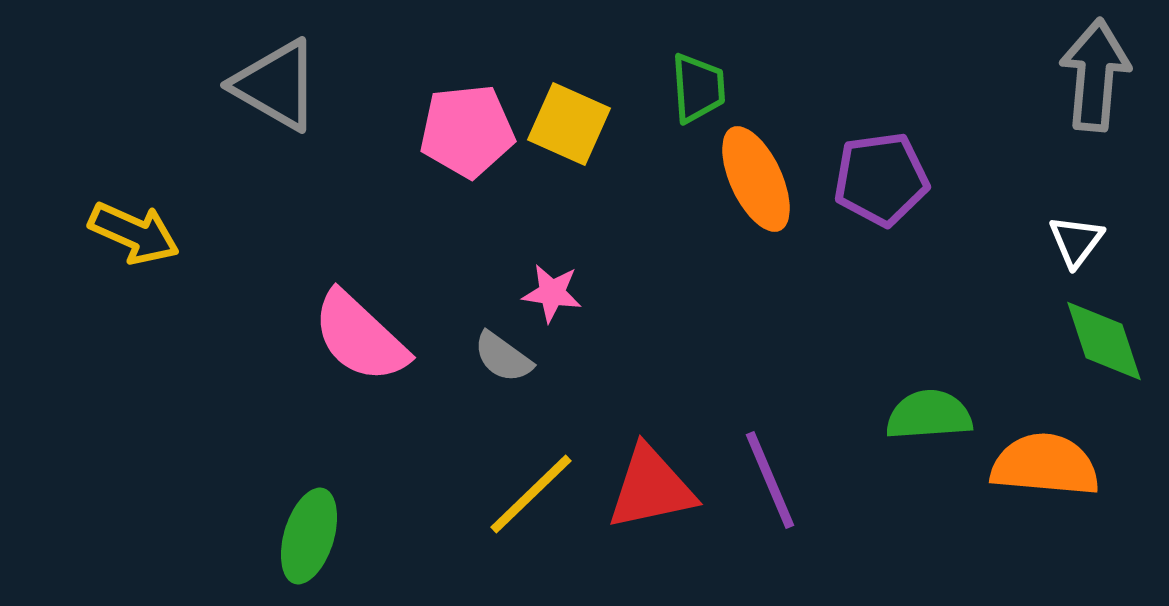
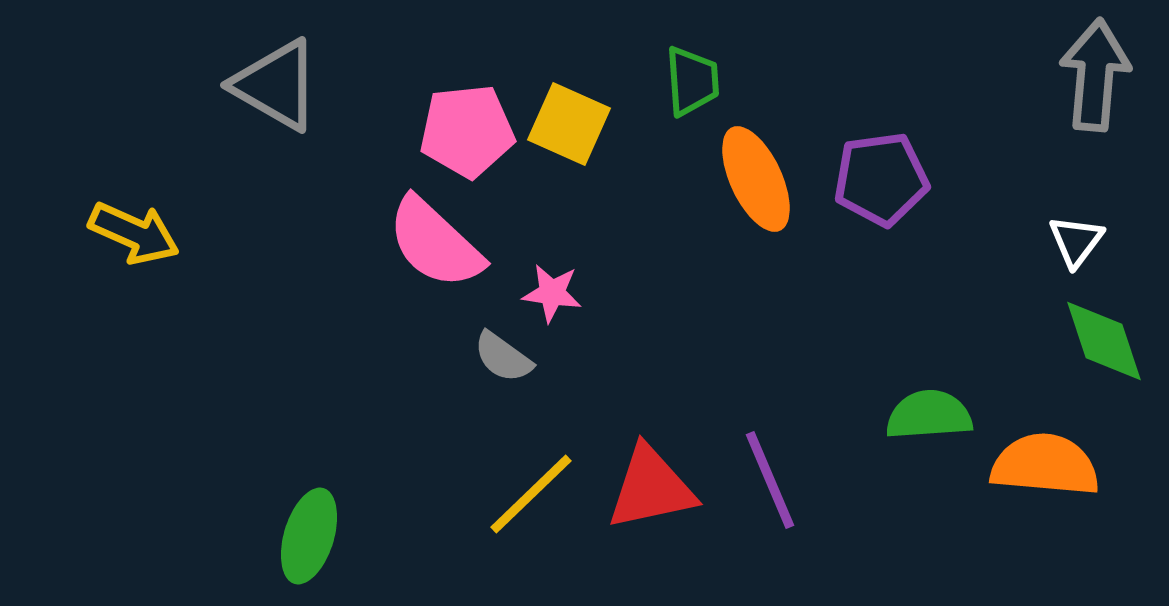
green trapezoid: moved 6 px left, 7 px up
pink semicircle: moved 75 px right, 94 px up
